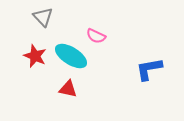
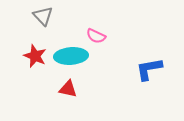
gray triangle: moved 1 px up
cyan ellipse: rotated 36 degrees counterclockwise
